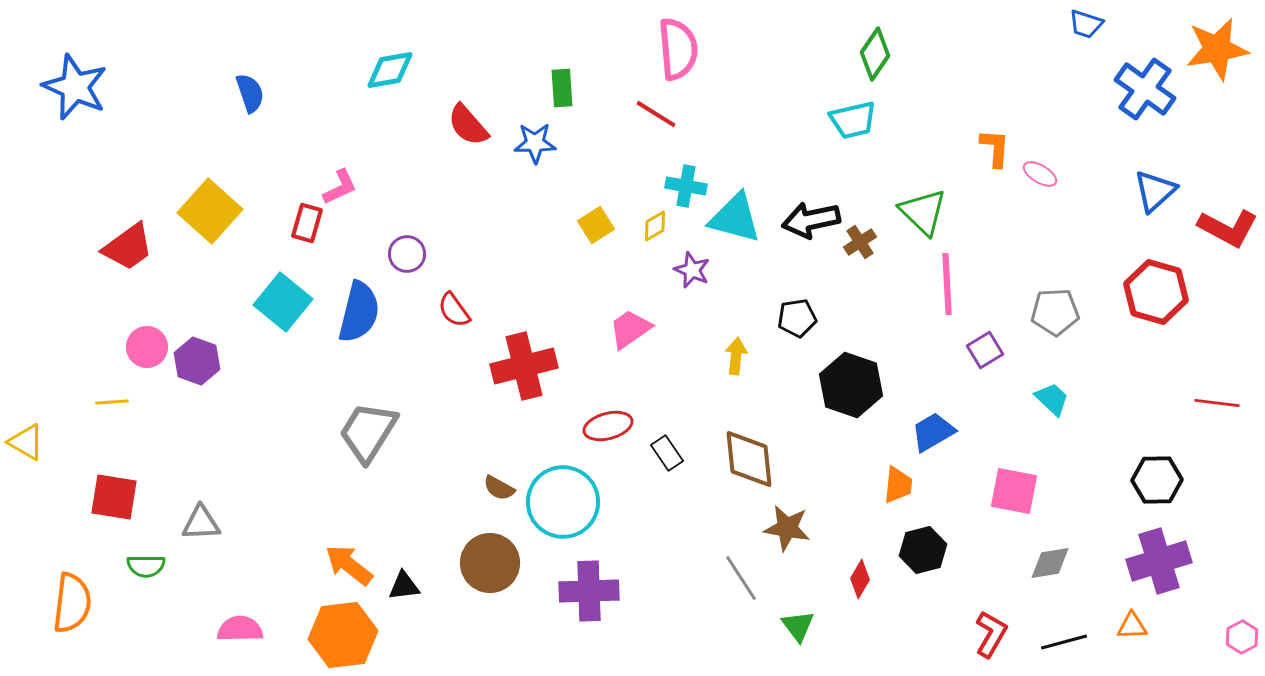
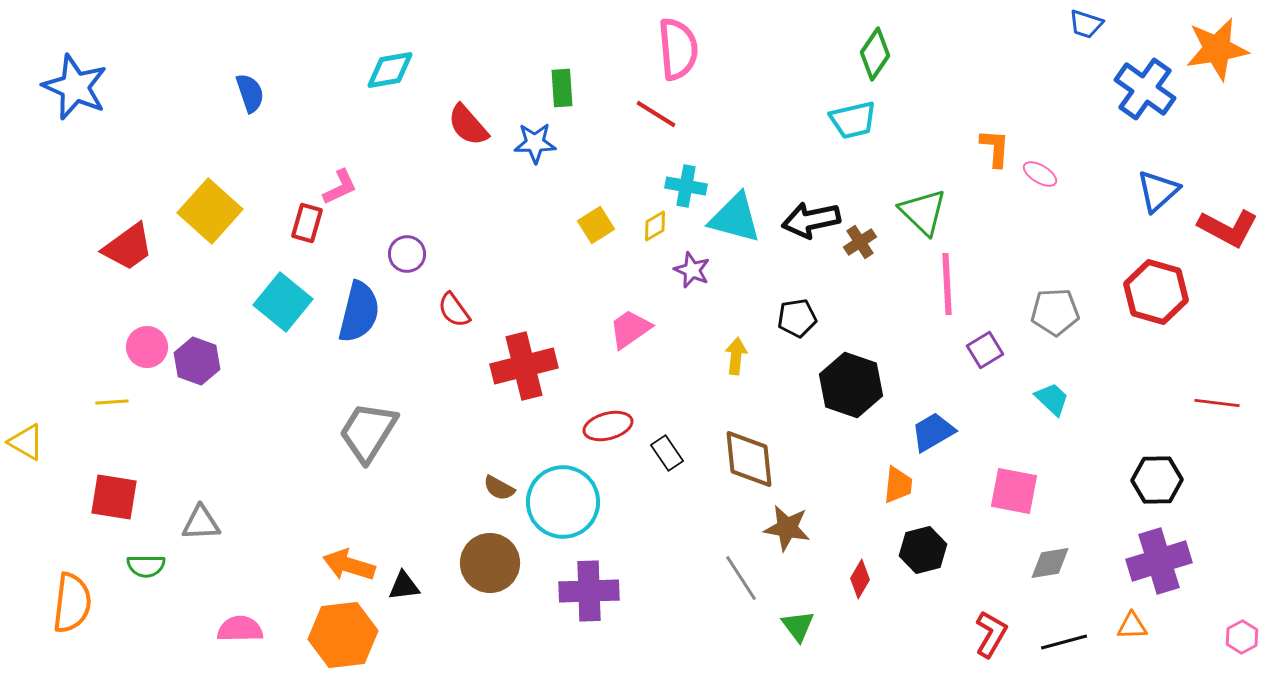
blue triangle at (1155, 191): moved 3 px right
orange arrow at (349, 565): rotated 21 degrees counterclockwise
